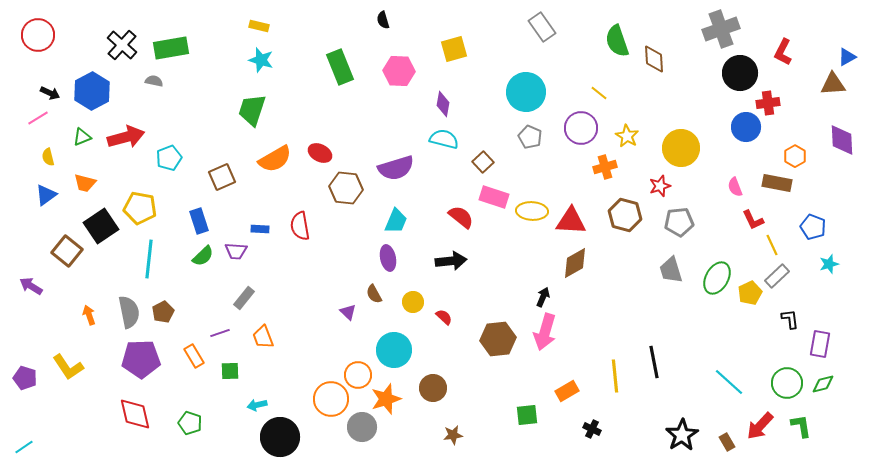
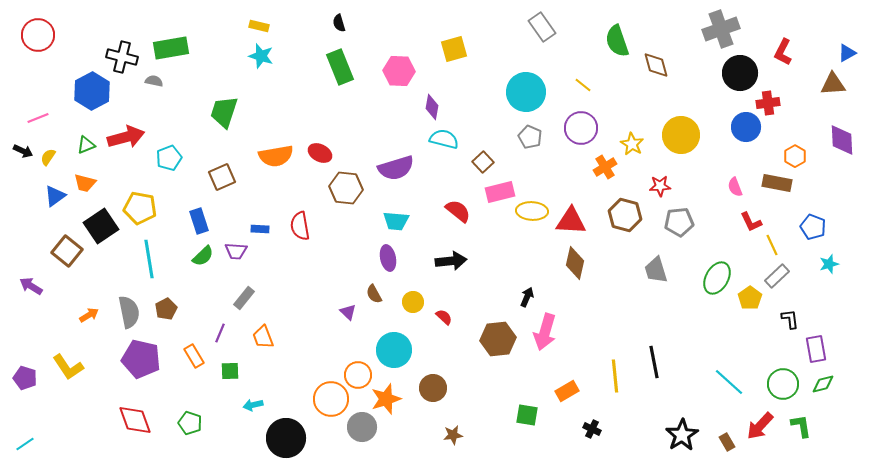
black semicircle at (383, 20): moved 44 px left, 3 px down
black cross at (122, 45): moved 12 px down; rotated 28 degrees counterclockwise
blue triangle at (847, 57): moved 4 px up
brown diamond at (654, 59): moved 2 px right, 6 px down; rotated 12 degrees counterclockwise
cyan star at (261, 60): moved 4 px up
black arrow at (50, 93): moved 27 px left, 58 px down
yellow line at (599, 93): moved 16 px left, 8 px up
purple diamond at (443, 104): moved 11 px left, 3 px down
green trapezoid at (252, 110): moved 28 px left, 2 px down
pink line at (38, 118): rotated 10 degrees clockwise
yellow star at (627, 136): moved 5 px right, 8 px down
green triangle at (82, 137): moved 4 px right, 8 px down
yellow circle at (681, 148): moved 13 px up
yellow semicircle at (48, 157): rotated 48 degrees clockwise
orange semicircle at (275, 159): moved 1 px right, 3 px up; rotated 20 degrees clockwise
orange cross at (605, 167): rotated 15 degrees counterclockwise
red star at (660, 186): rotated 15 degrees clockwise
blue triangle at (46, 195): moved 9 px right, 1 px down
pink rectangle at (494, 197): moved 6 px right, 5 px up; rotated 32 degrees counterclockwise
red semicircle at (461, 217): moved 3 px left, 6 px up
red L-shape at (753, 220): moved 2 px left, 2 px down
cyan trapezoid at (396, 221): rotated 72 degrees clockwise
cyan line at (149, 259): rotated 15 degrees counterclockwise
brown diamond at (575, 263): rotated 48 degrees counterclockwise
gray trapezoid at (671, 270): moved 15 px left
yellow pentagon at (750, 293): moved 5 px down; rotated 10 degrees counterclockwise
black arrow at (543, 297): moved 16 px left
brown pentagon at (163, 312): moved 3 px right, 3 px up
orange arrow at (89, 315): rotated 78 degrees clockwise
purple line at (220, 333): rotated 48 degrees counterclockwise
purple rectangle at (820, 344): moved 4 px left, 5 px down; rotated 20 degrees counterclockwise
purple pentagon at (141, 359): rotated 15 degrees clockwise
green circle at (787, 383): moved 4 px left, 1 px down
cyan arrow at (257, 405): moved 4 px left
red diamond at (135, 414): moved 6 px down; rotated 6 degrees counterclockwise
green square at (527, 415): rotated 15 degrees clockwise
black circle at (280, 437): moved 6 px right, 1 px down
cyan line at (24, 447): moved 1 px right, 3 px up
